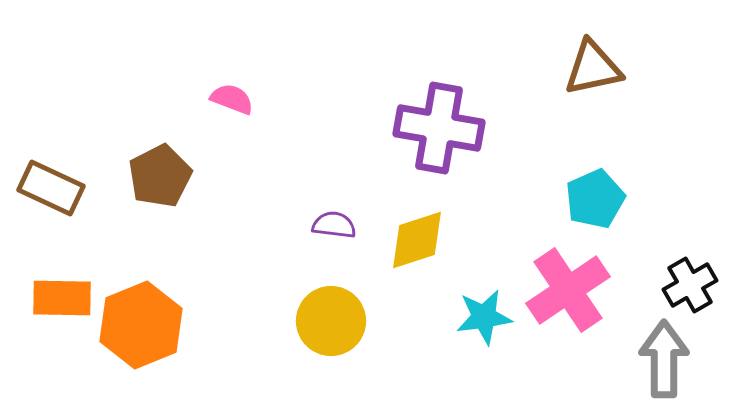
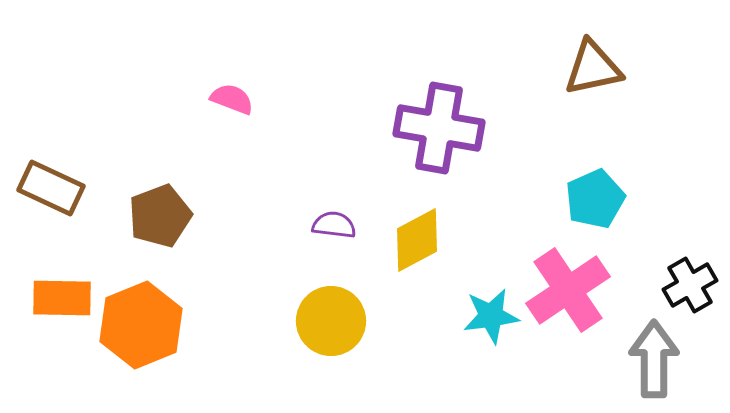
brown pentagon: moved 40 px down; rotated 6 degrees clockwise
yellow diamond: rotated 10 degrees counterclockwise
cyan star: moved 7 px right, 1 px up
gray arrow: moved 10 px left
